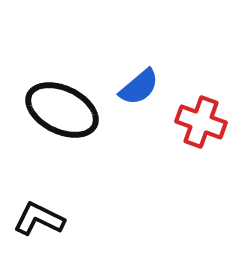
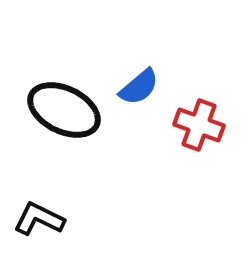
black ellipse: moved 2 px right
red cross: moved 2 px left, 3 px down
